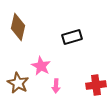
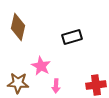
brown star: rotated 25 degrees counterclockwise
